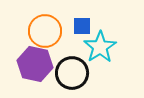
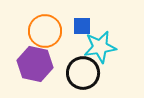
cyan star: rotated 24 degrees clockwise
black circle: moved 11 px right
